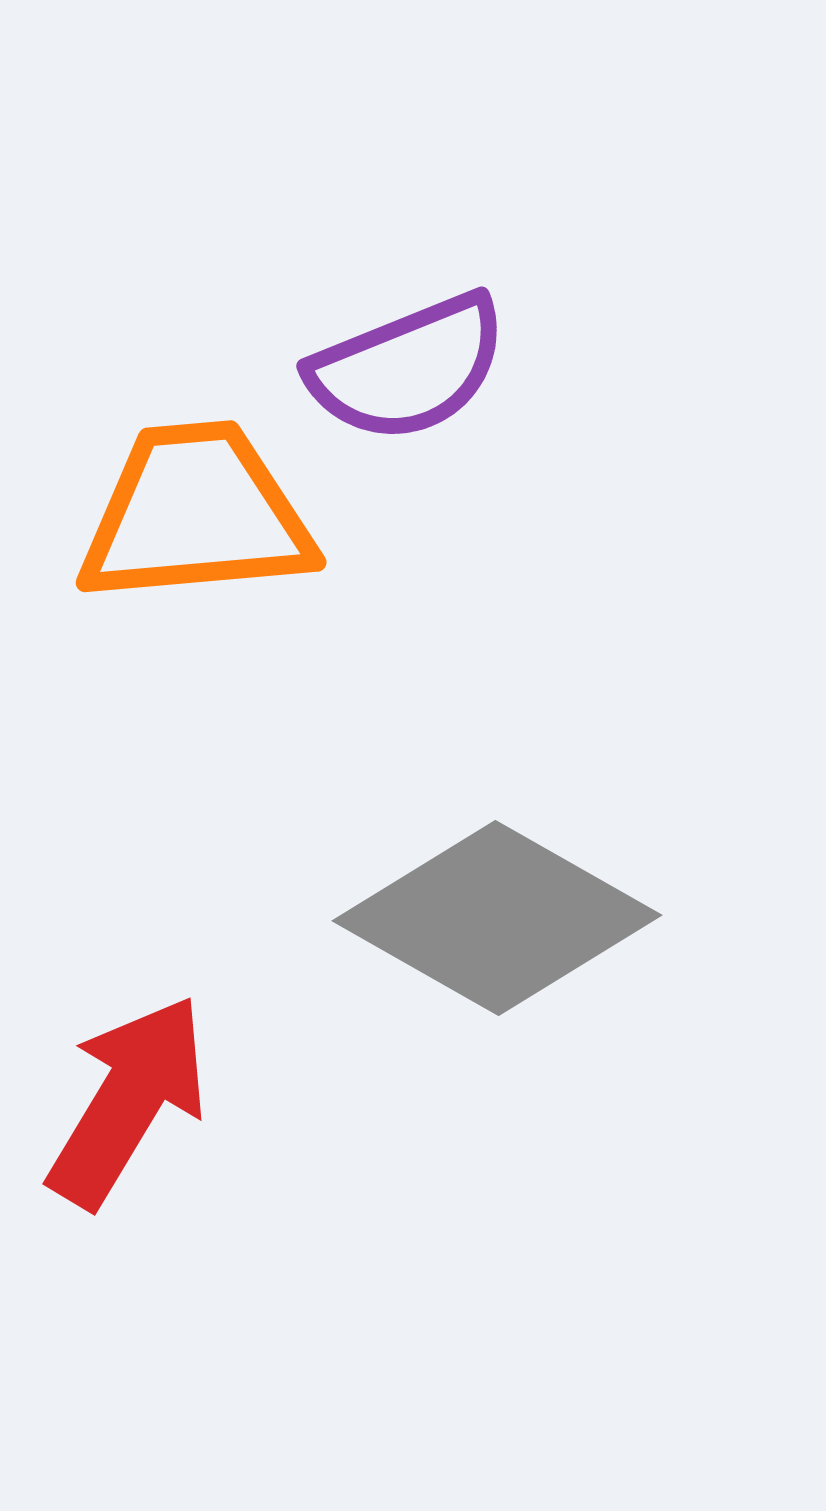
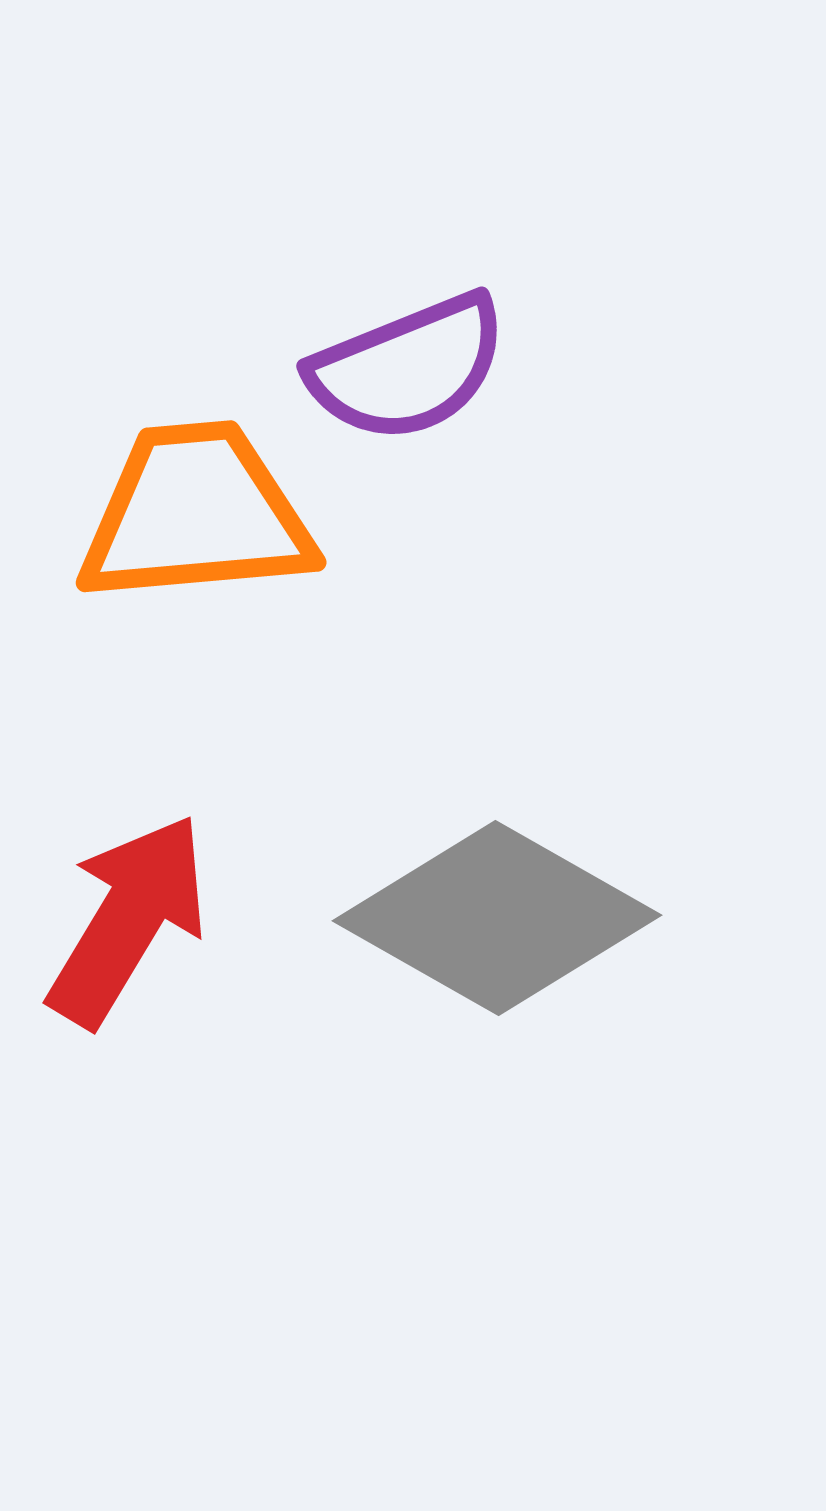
red arrow: moved 181 px up
